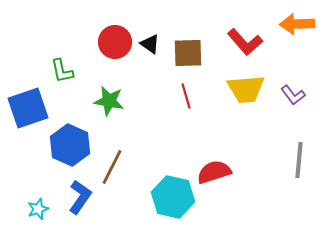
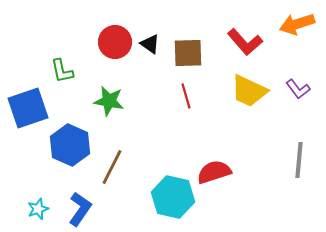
orange arrow: rotated 16 degrees counterclockwise
yellow trapezoid: moved 3 px right, 2 px down; rotated 30 degrees clockwise
purple L-shape: moved 5 px right, 6 px up
blue L-shape: moved 12 px down
